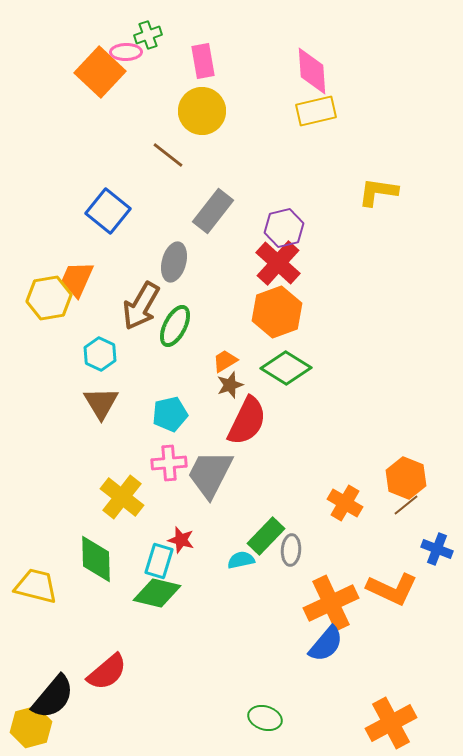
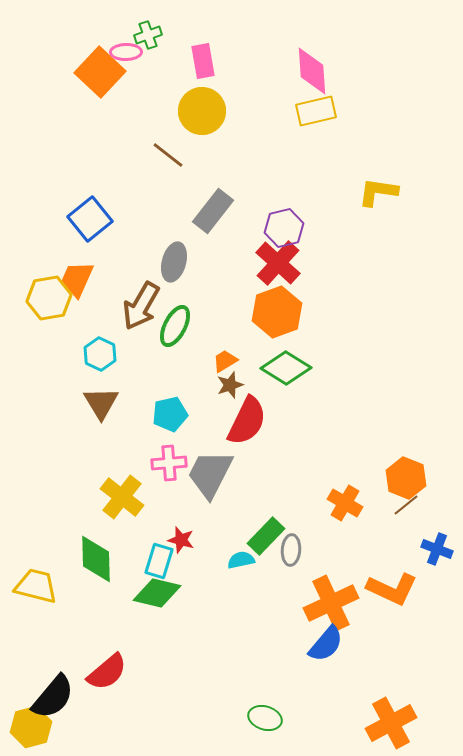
blue square at (108, 211): moved 18 px left, 8 px down; rotated 12 degrees clockwise
